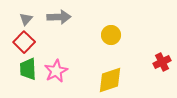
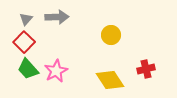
gray arrow: moved 2 px left
red cross: moved 16 px left, 7 px down; rotated 12 degrees clockwise
green trapezoid: rotated 40 degrees counterclockwise
yellow diamond: rotated 76 degrees clockwise
